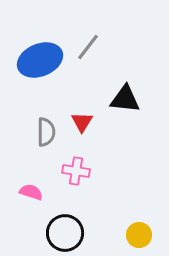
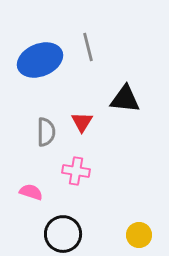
gray line: rotated 52 degrees counterclockwise
black circle: moved 2 px left, 1 px down
